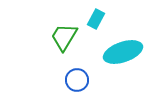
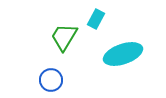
cyan ellipse: moved 2 px down
blue circle: moved 26 px left
